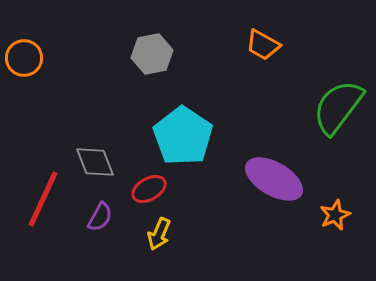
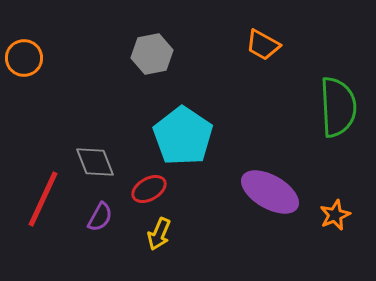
green semicircle: rotated 140 degrees clockwise
purple ellipse: moved 4 px left, 13 px down
